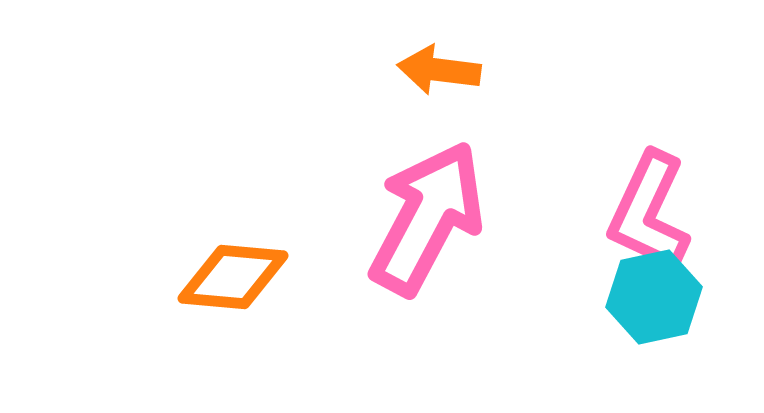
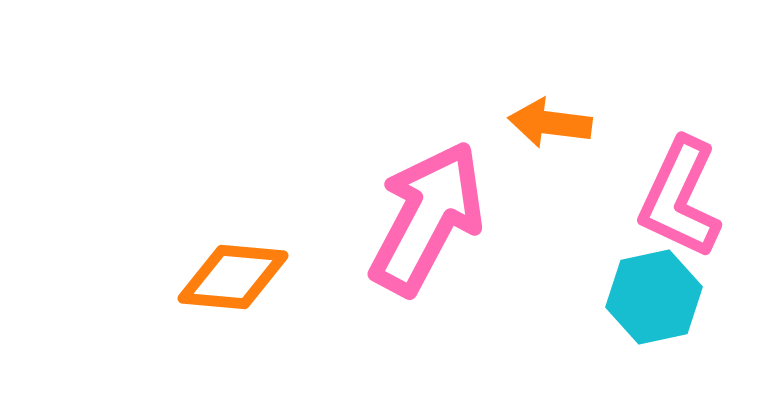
orange arrow: moved 111 px right, 53 px down
pink L-shape: moved 31 px right, 14 px up
